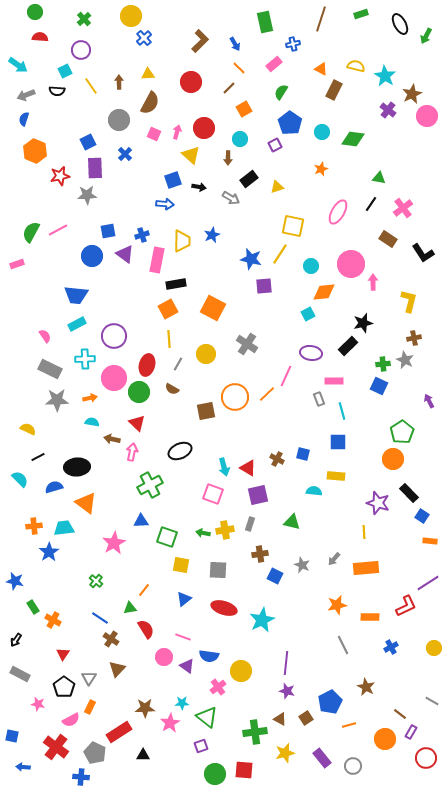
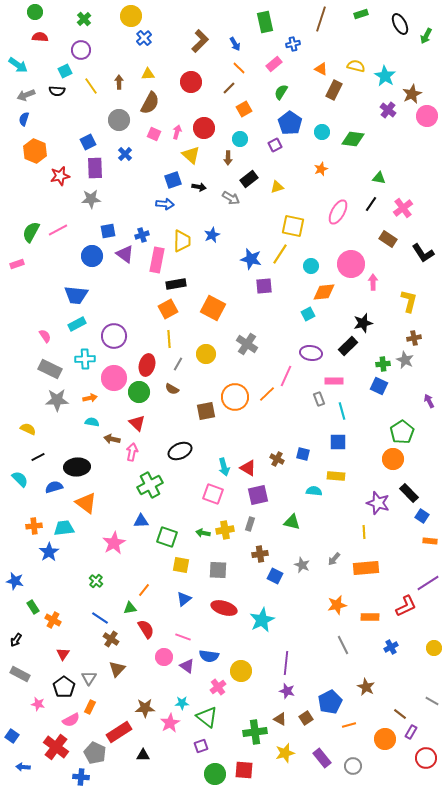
gray star at (87, 195): moved 4 px right, 4 px down
blue square at (12, 736): rotated 24 degrees clockwise
